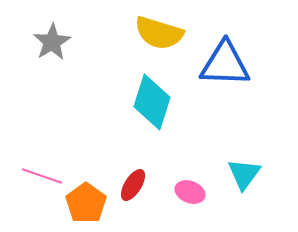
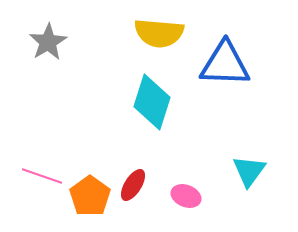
yellow semicircle: rotated 12 degrees counterclockwise
gray star: moved 4 px left
cyan triangle: moved 5 px right, 3 px up
pink ellipse: moved 4 px left, 4 px down
orange pentagon: moved 4 px right, 7 px up
